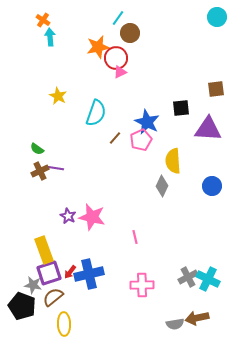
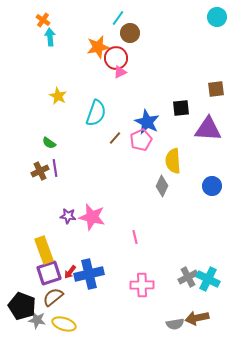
green semicircle: moved 12 px right, 6 px up
purple line: rotated 72 degrees clockwise
purple star: rotated 21 degrees counterclockwise
gray star: moved 4 px right, 35 px down
yellow ellipse: rotated 70 degrees counterclockwise
